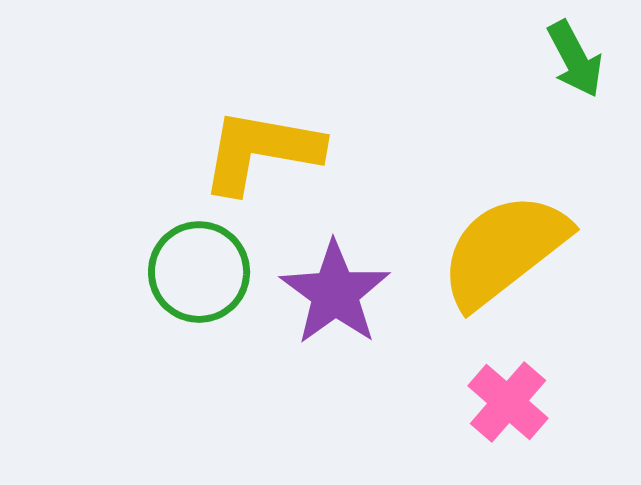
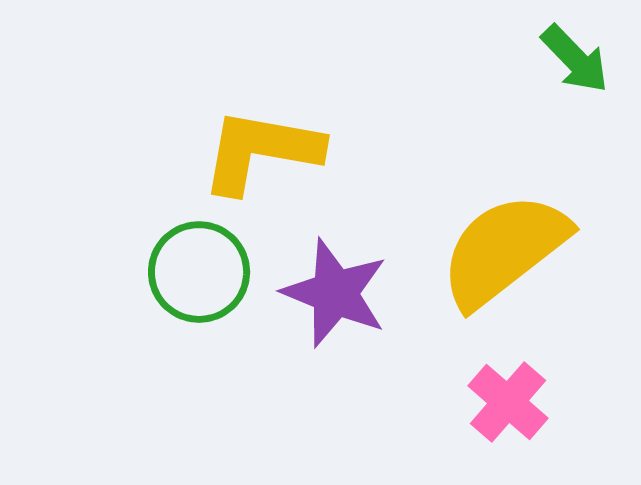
green arrow: rotated 16 degrees counterclockwise
purple star: rotated 14 degrees counterclockwise
